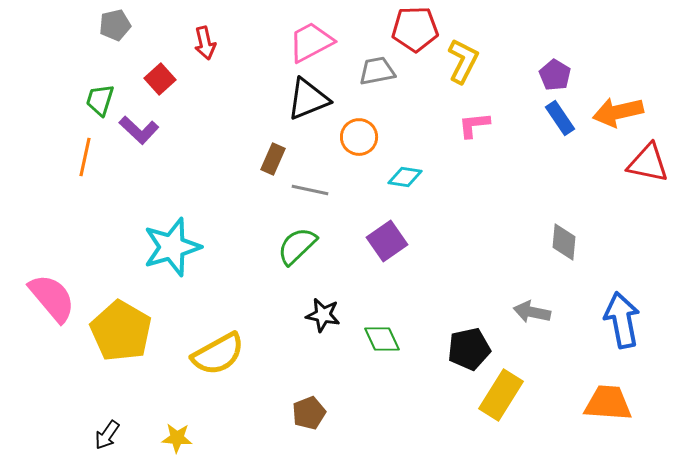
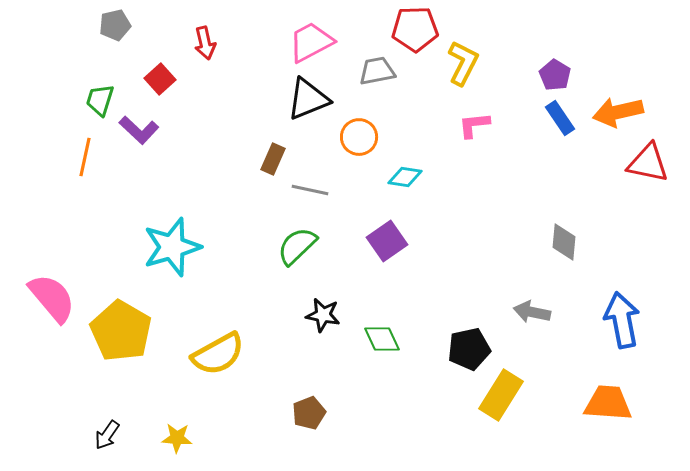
yellow L-shape: moved 2 px down
